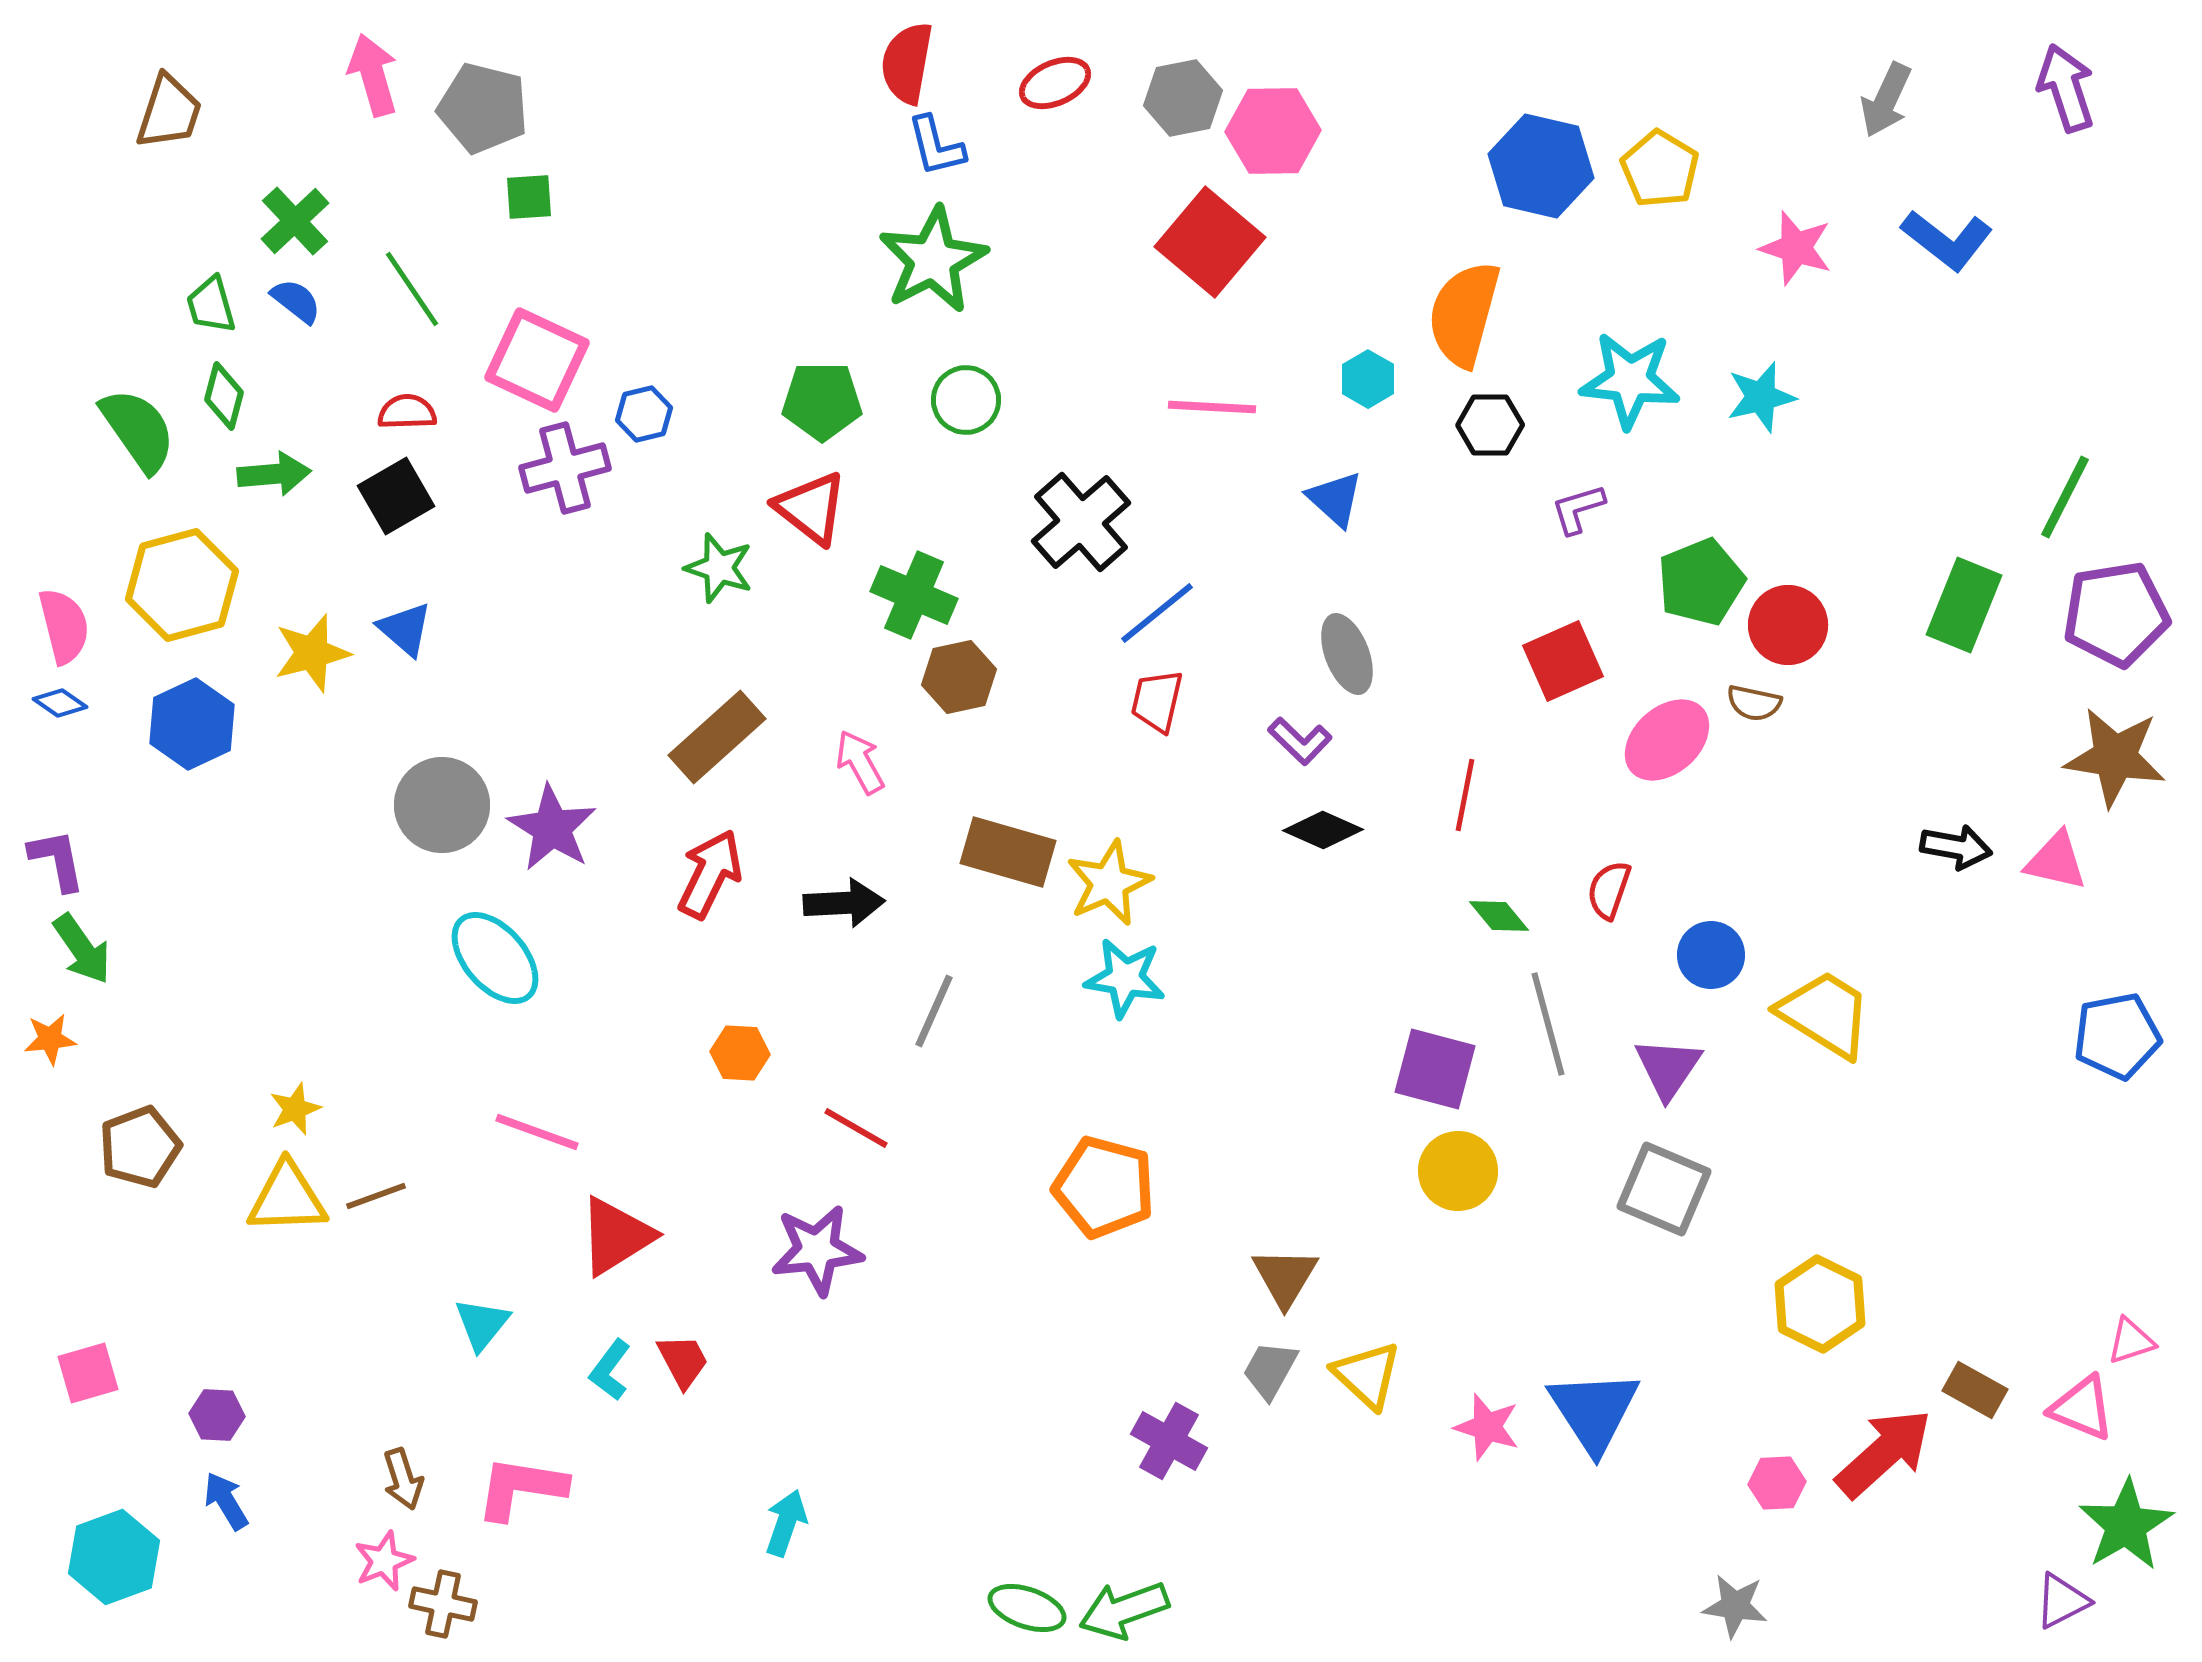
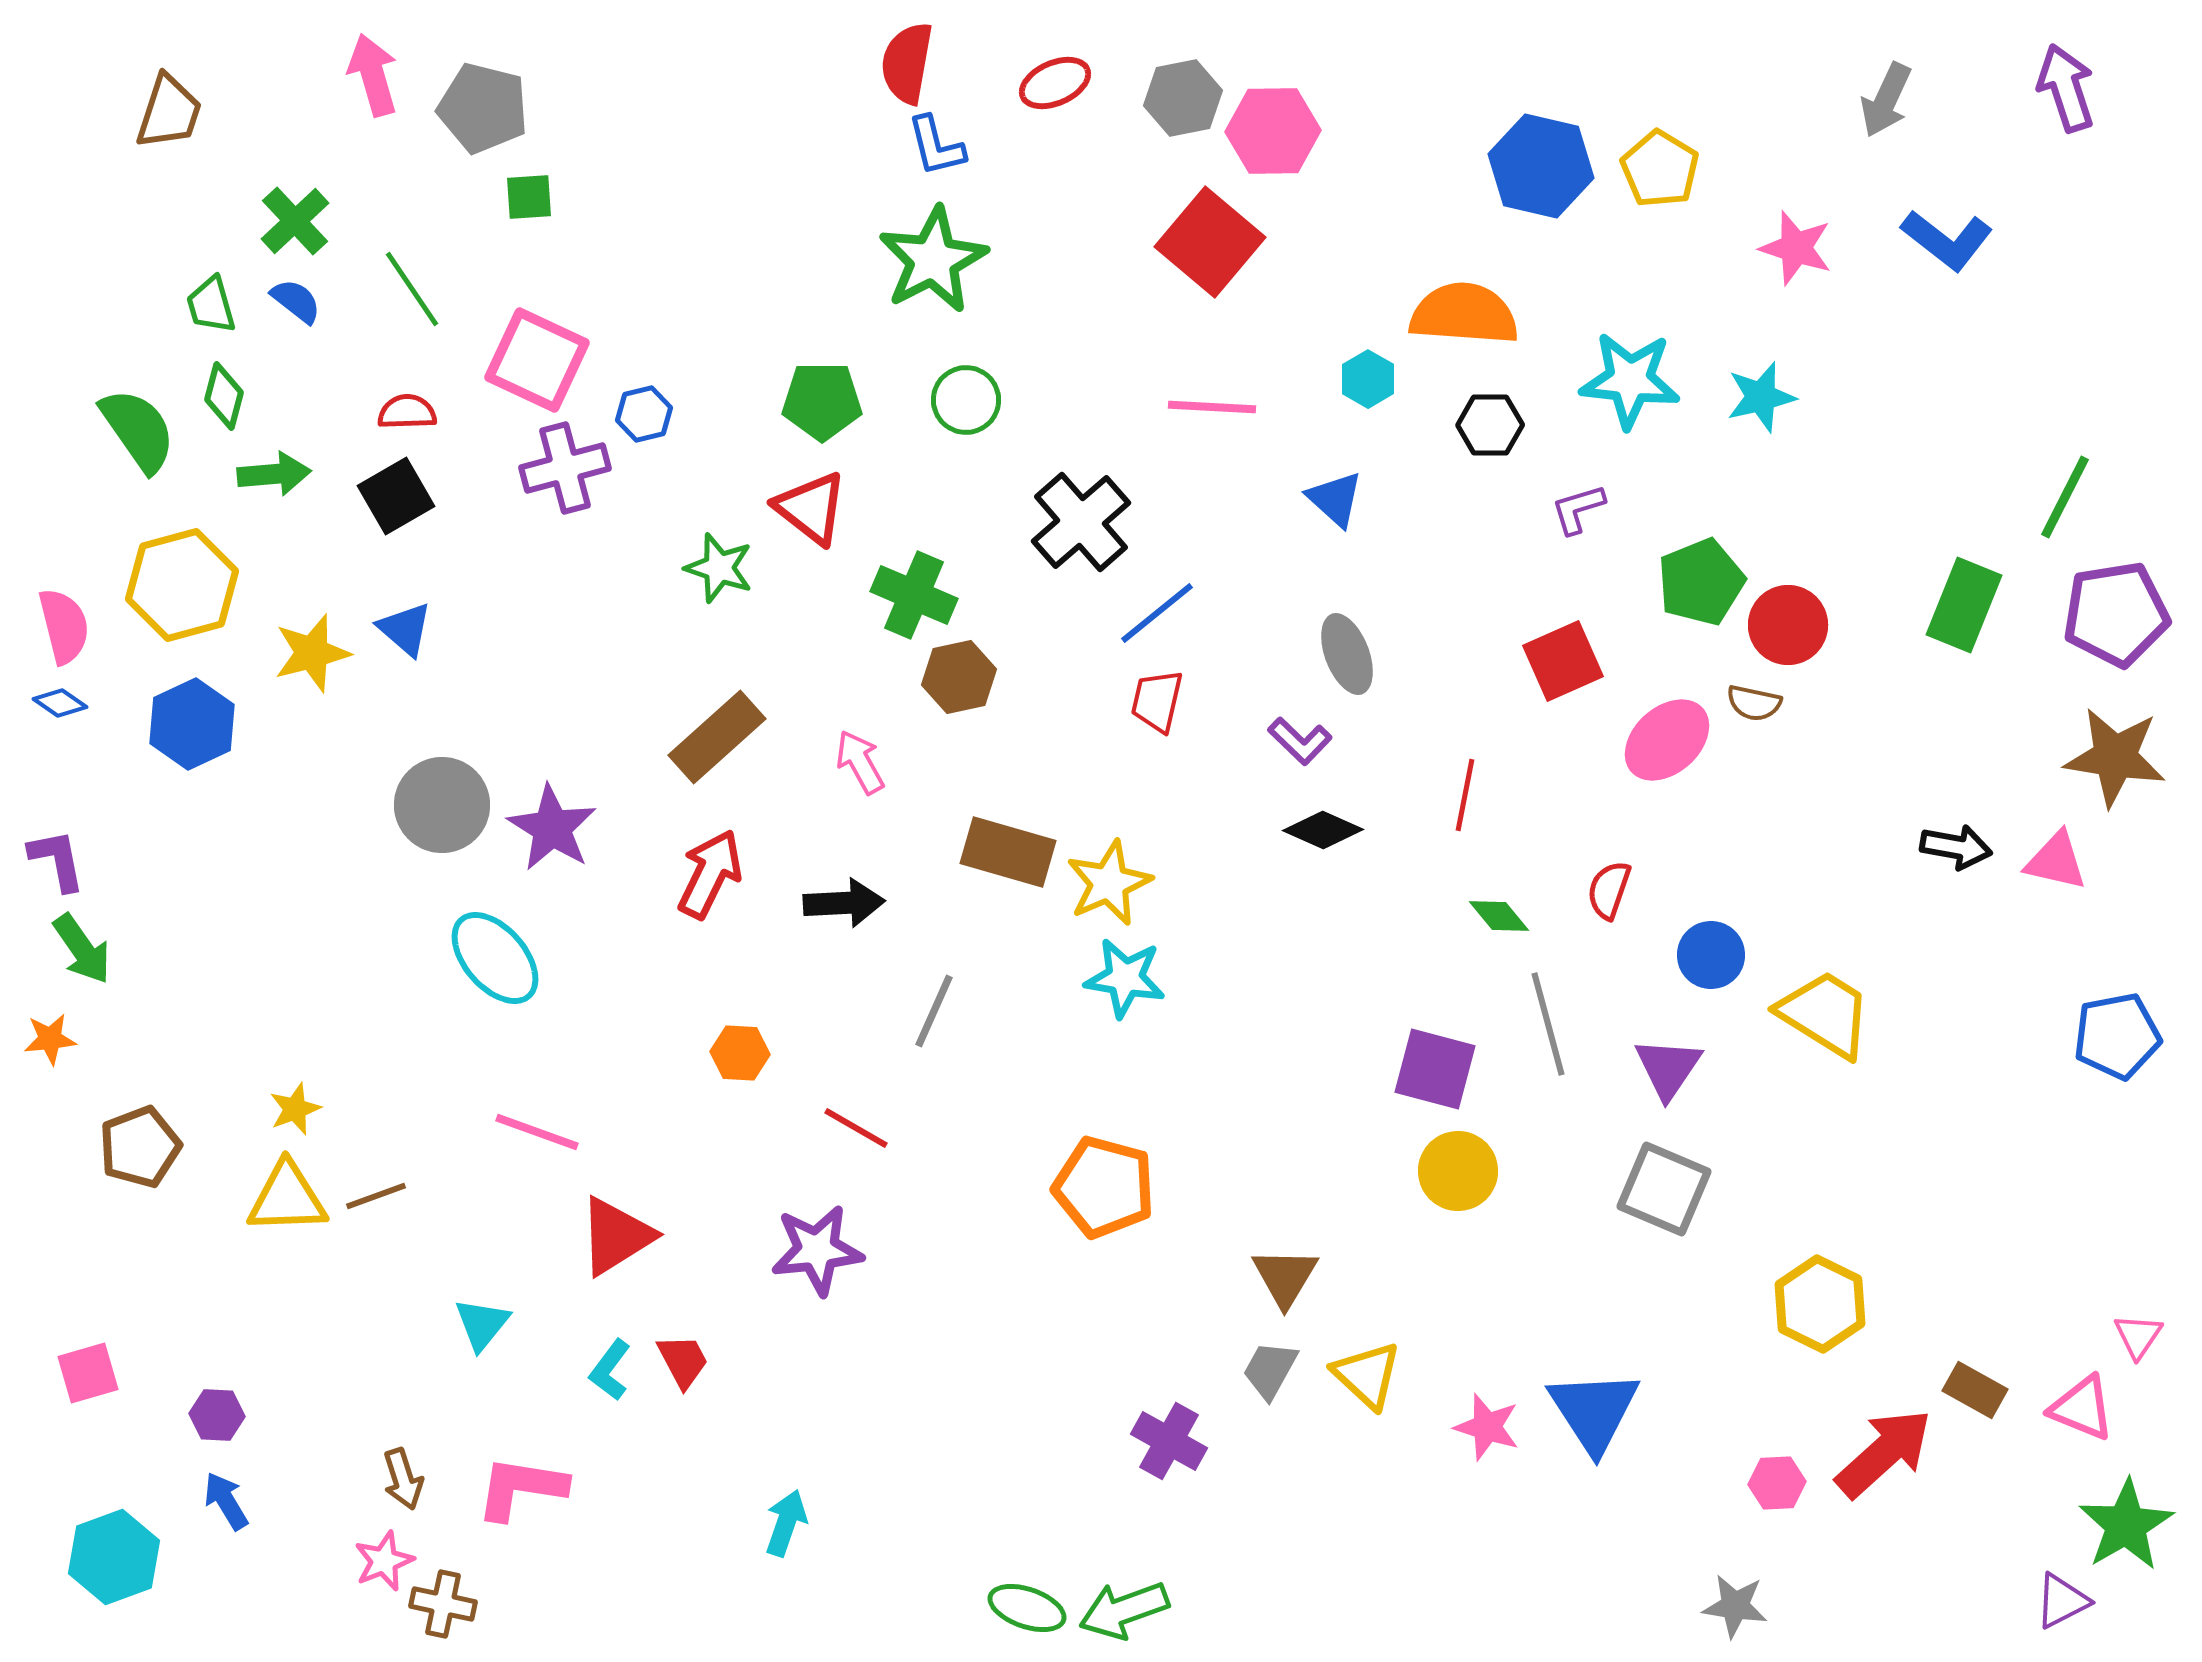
orange semicircle at (1464, 314): rotated 79 degrees clockwise
pink triangle at (2131, 1341): moved 7 px right, 5 px up; rotated 38 degrees counterclockwise
